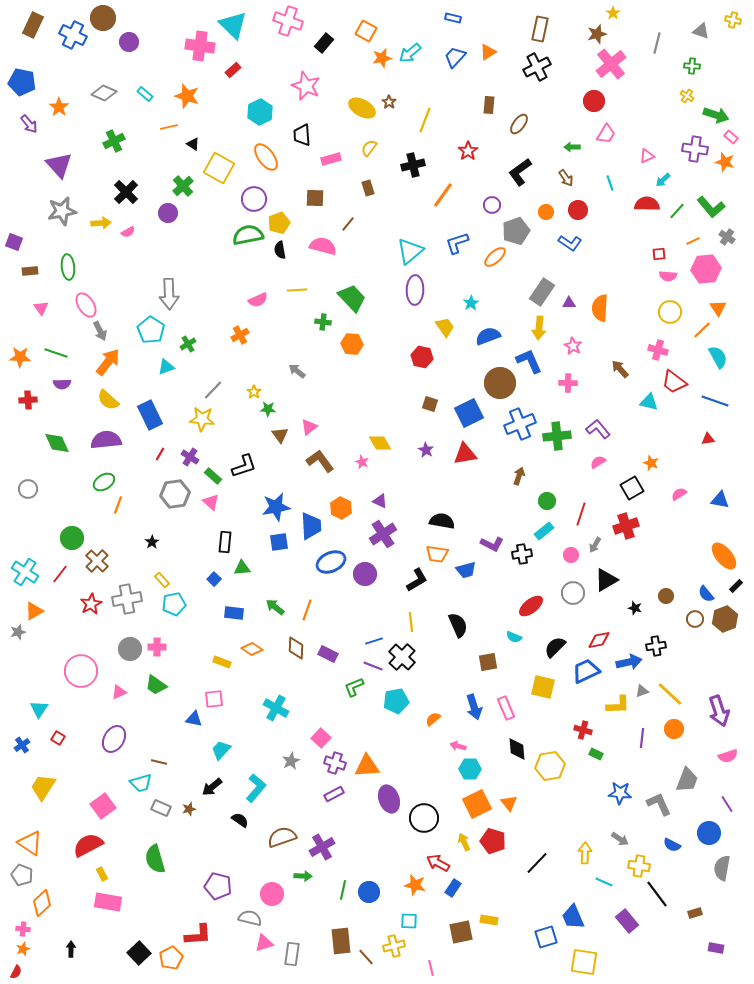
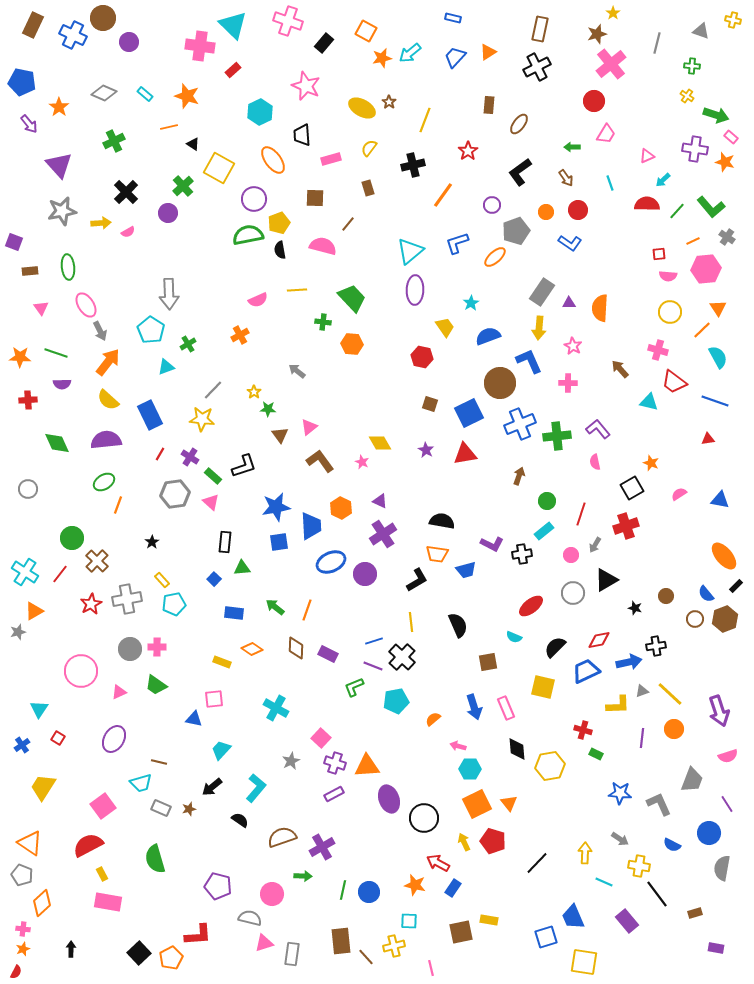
orange ellipse at (266, 157): moved 7 px right, 3 px down
pink semicircle at (598, 462): moved 3 px left; rotated 70 degrees counterclockwise
gray trapezoid at (687, 780): moved 5 px right
